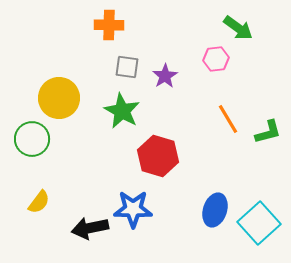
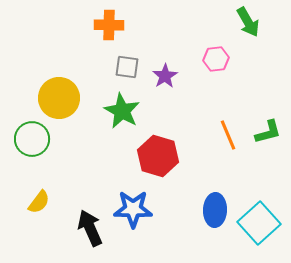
green arrow: moved 10 px right, 6 px up; rotated 24 degrees clockwise
orange line: moved 16 px down; rotated 8 degrees clockwise
blue ellipse: rotated 16 degrees counterclockwise
black arrow: rotated 78 degrees clockwise
